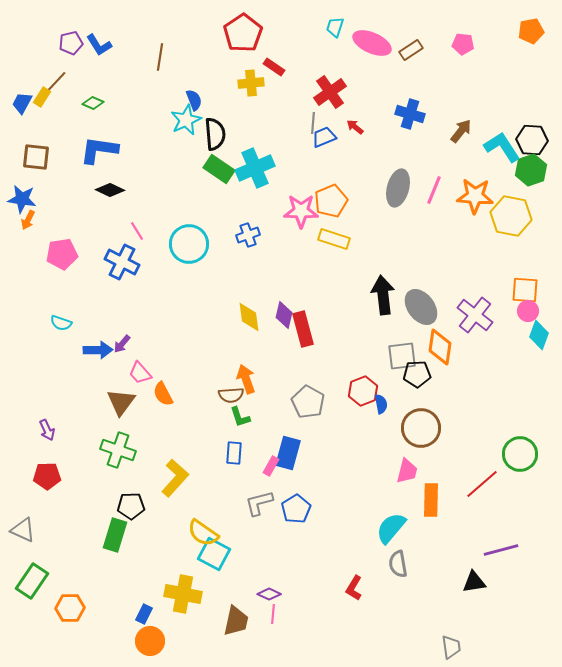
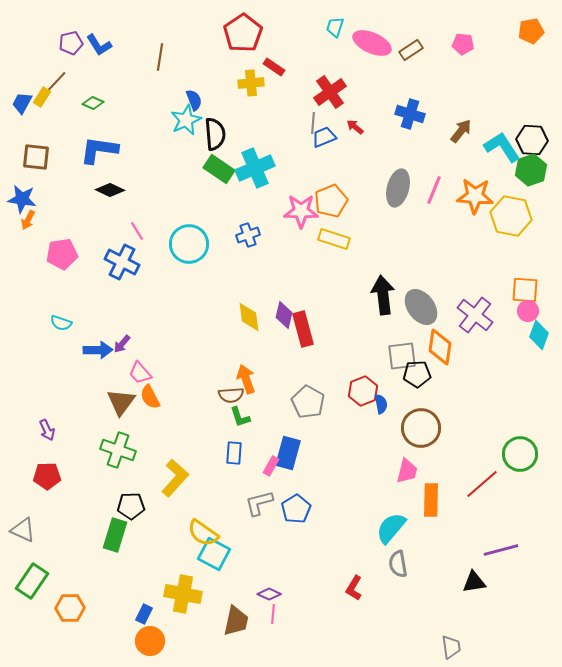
orange semicircle at (163, 394): moved 13 px left, 3 px down
